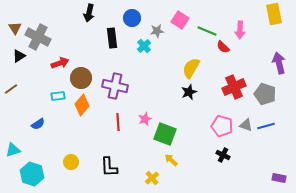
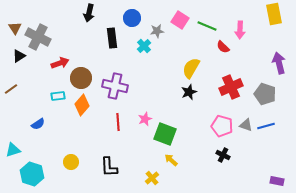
green line: moved 5 px up
red cross: moved 3 px left
purple rectangle: moved 2 px left, 3 px down
